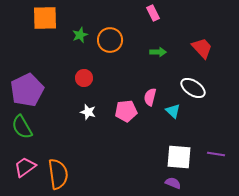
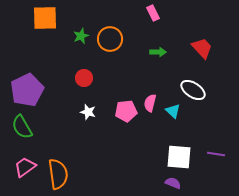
green star: moved 1 px right, 1 px down
orange circle: moved 1 px up
white ellipse: moved 2 px down
pink semicircle: moved 6 px down
